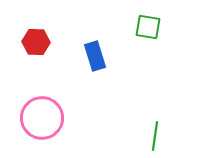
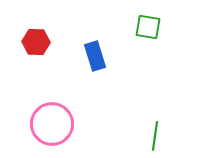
pink circle: moved 10 px right, 6 px down
